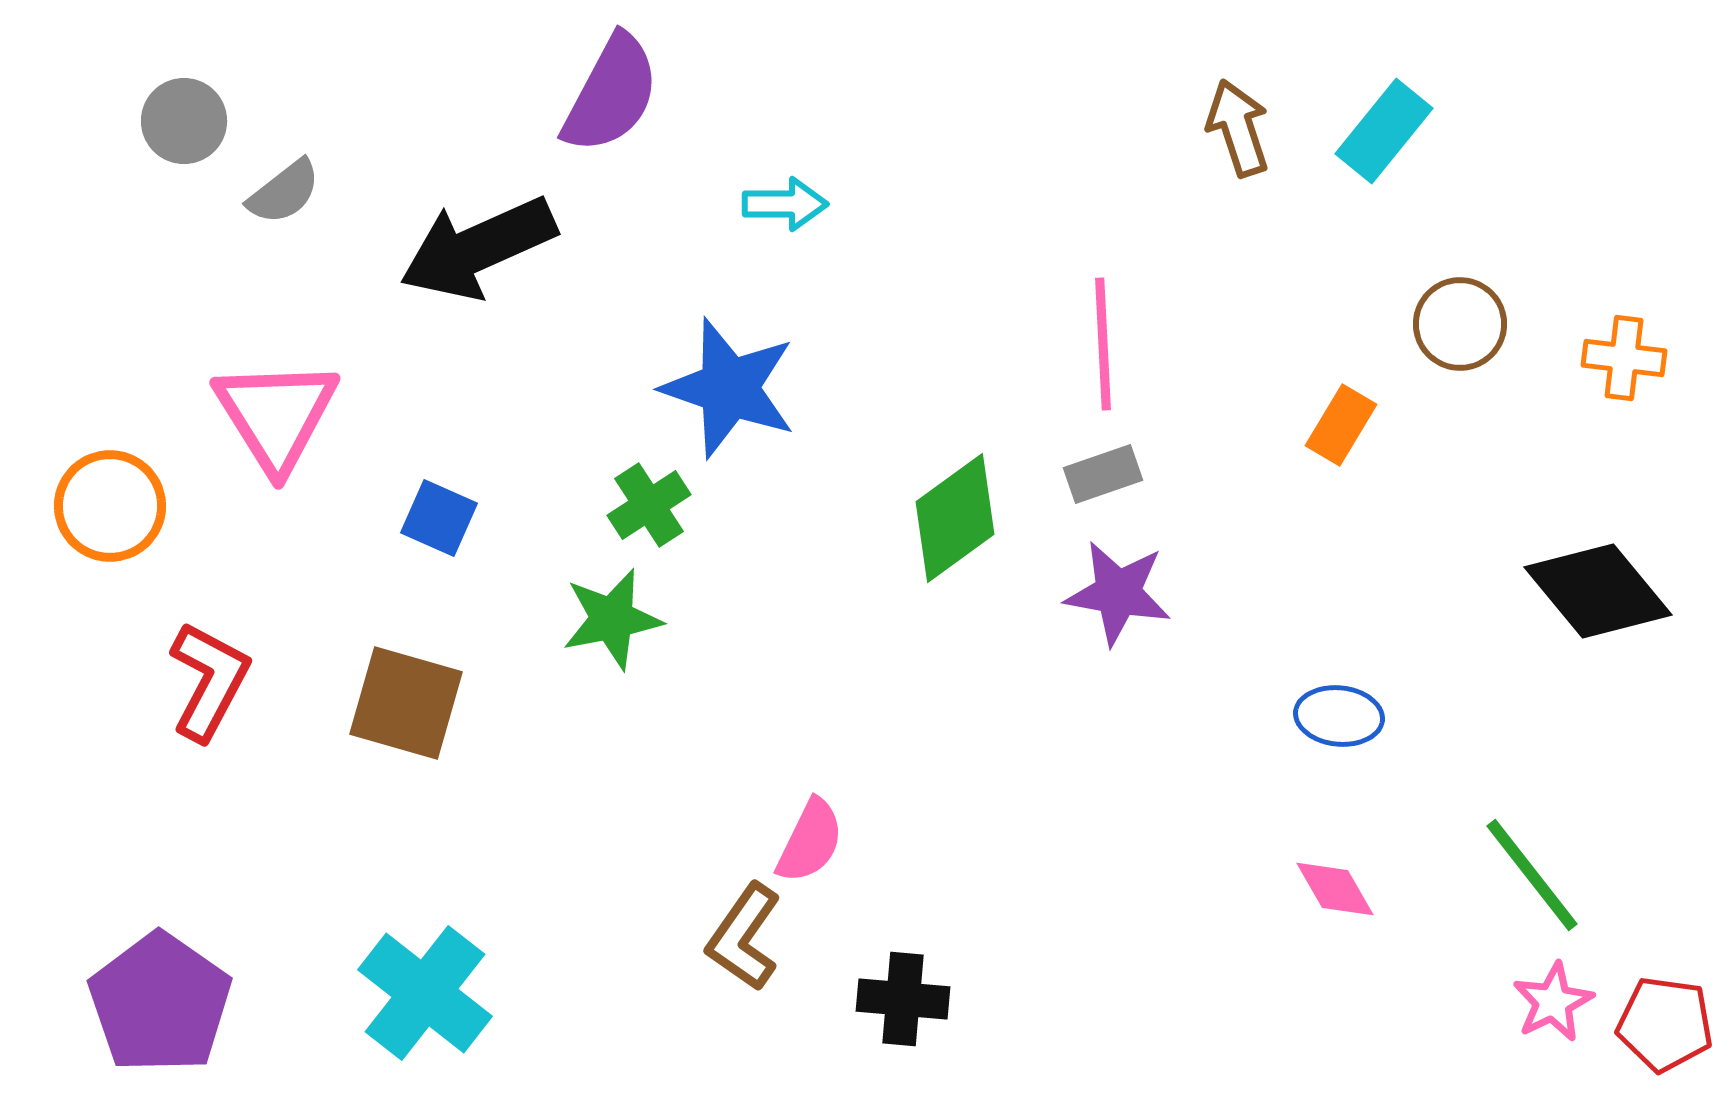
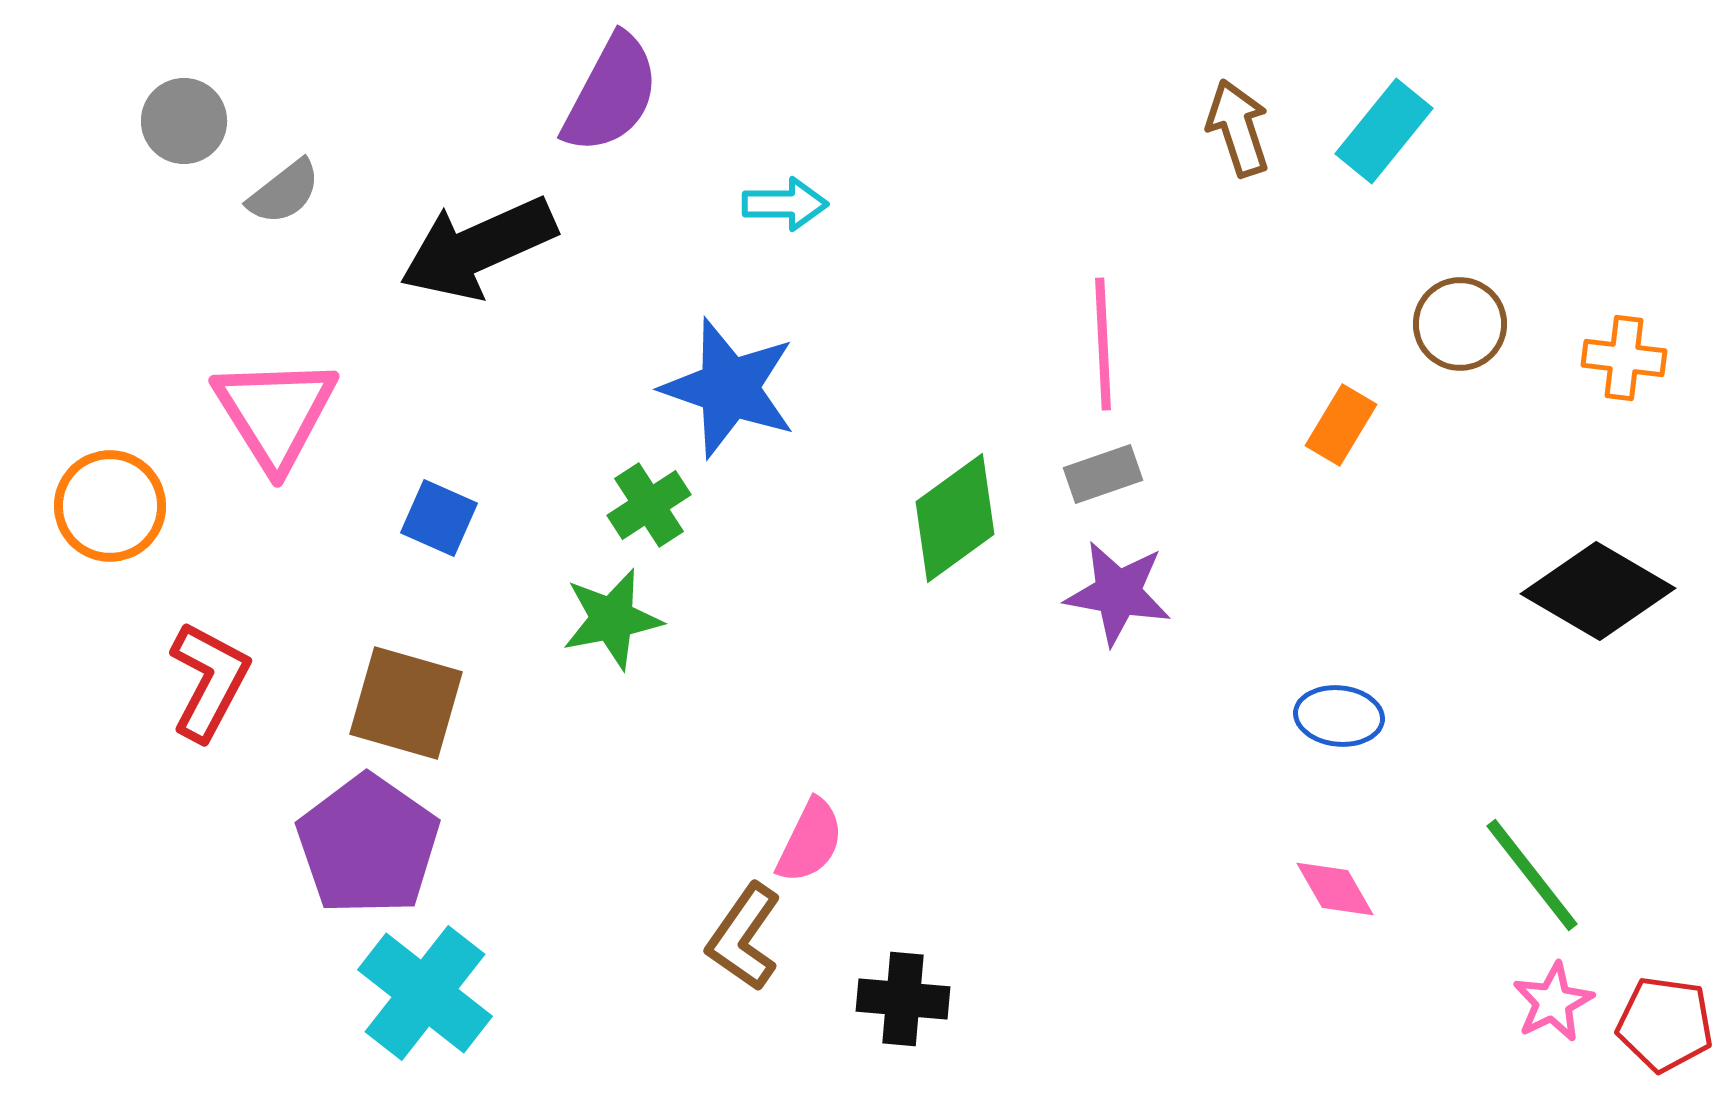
pink triangle: moved 1 px left, 2 px up
black diamond: rotated 20 degrees counterclockwise
purple pentagon: moved 208 px right, 158 px up
